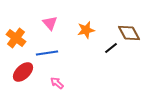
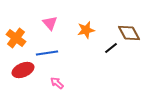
red ellipse: moved 2 px up; rotated 20 degrees clockwise
